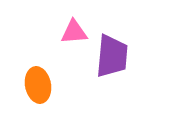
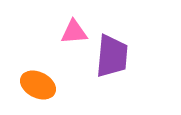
orange ellipse: rotated 52 degrees counterclockwise
